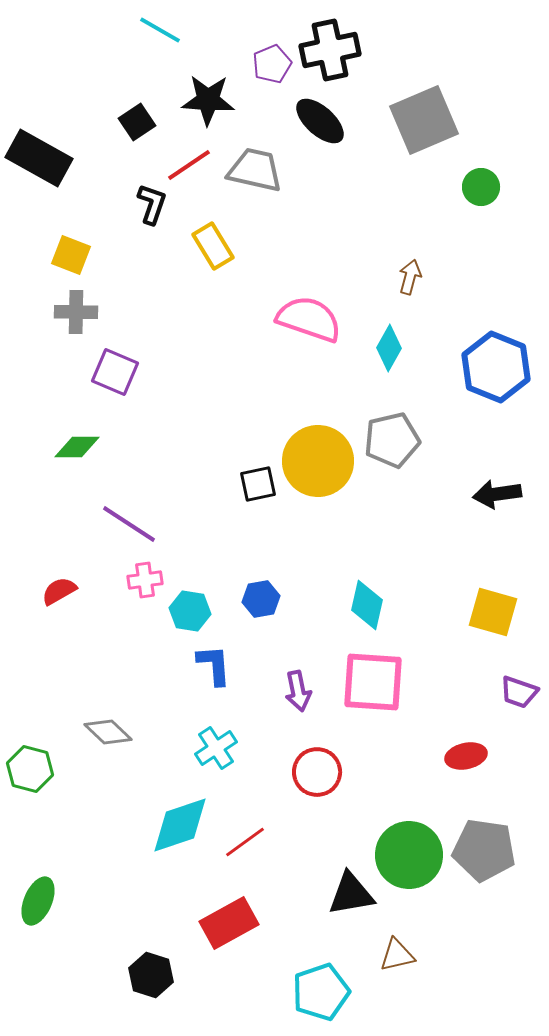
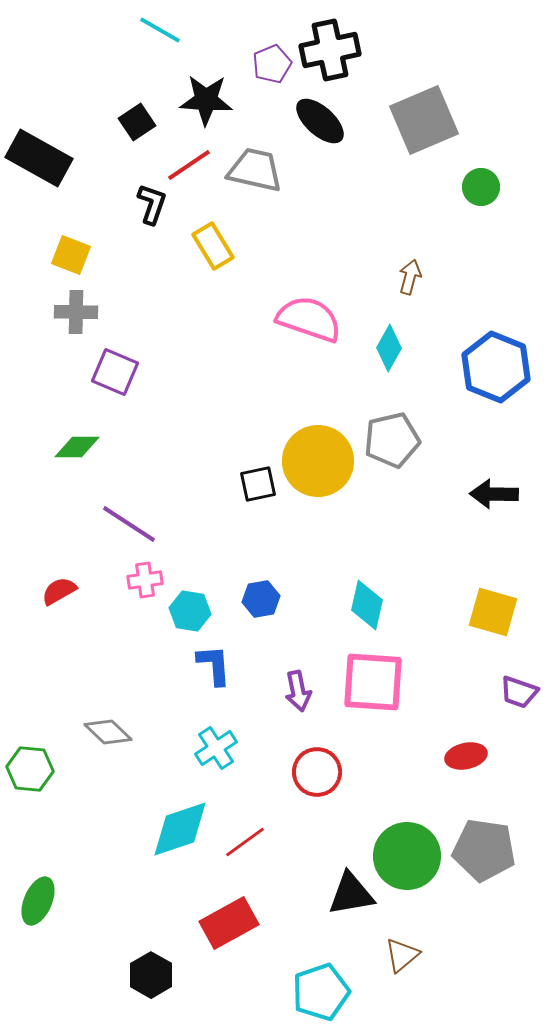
black star at (208, 100): moved 2 px left
black arrow at (497, 494): moved 3 px left; rotated 9 degrees clockwise
green hexagon at (30, 769): rotated 9 degrees counterclockwise
cyan diamond at (180, 825): moved 4 px down
green circle at (409, 855): moved 2 px left, 1 px down
brown triangle at (397, 955): moved 5 px right; rotated 27 degrees counterclockwise
black hexagon at (151, 975): rotated 12 degrees clockwise
